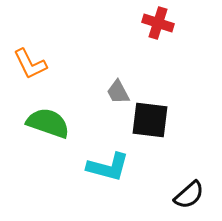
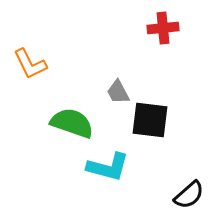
red cross: moved 5 px right, 5 px down; rotated 24 degrees counterclockwise
green semicircle: moved 24 px right
